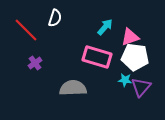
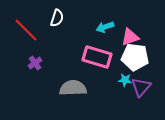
white semicircle: moved 2 px right
cyan arrow: rotated 150 degrees counterclockwise
